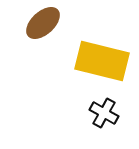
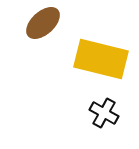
yellow rectangle: moved 1 px left, 2 px up
